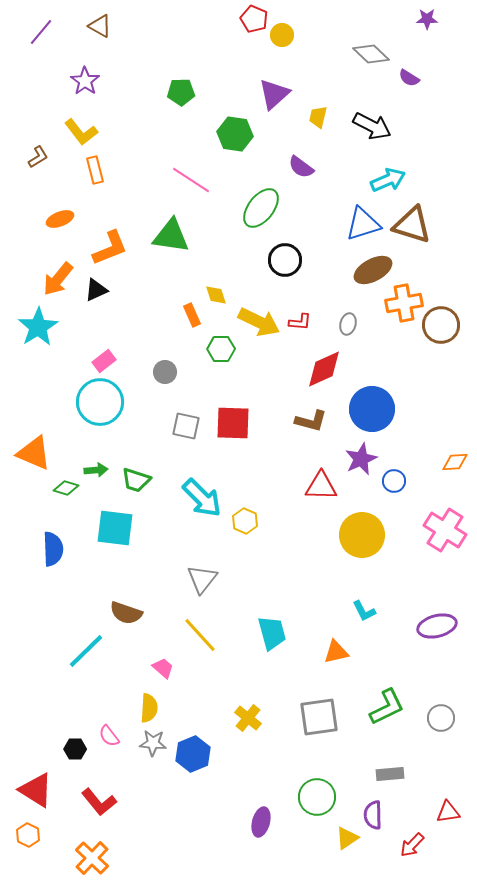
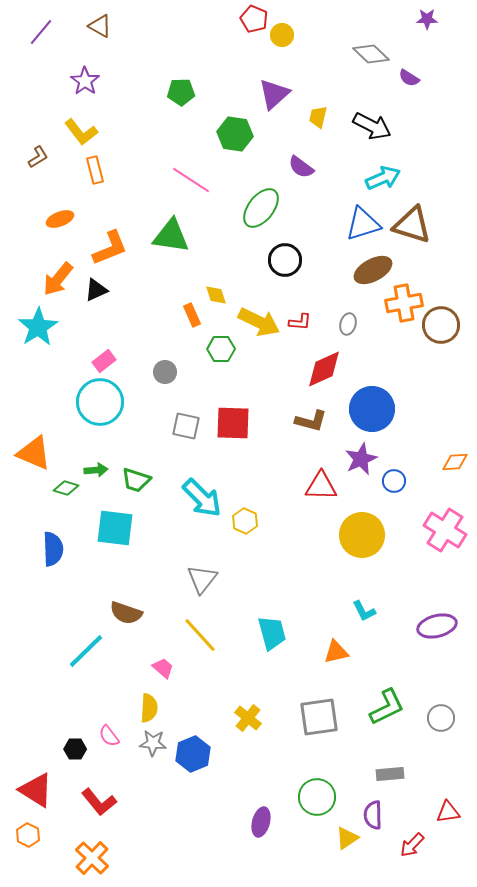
cyan arrow at (388, 180): moved 5 px left, 2 px up
